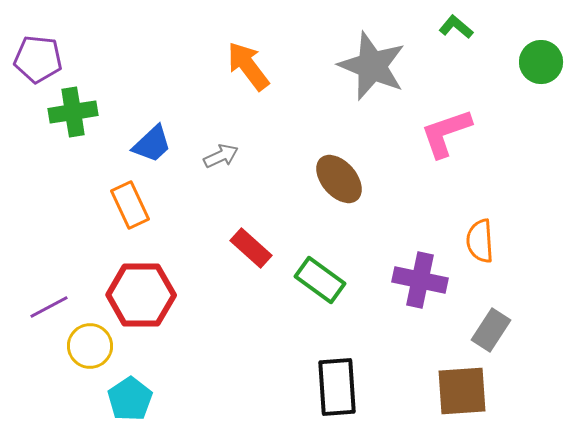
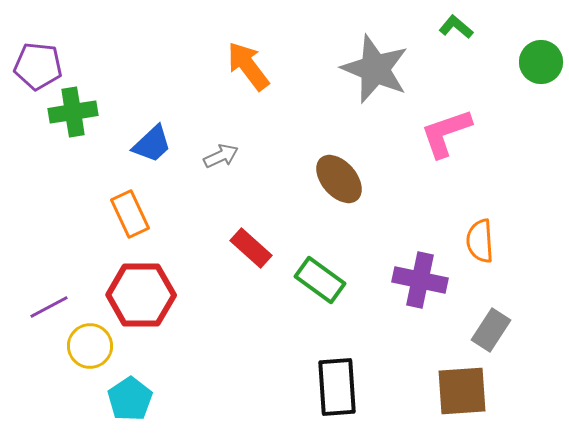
purple pentagon: moved 7 px down
gray star: moved 3 px right, 3 px down
orange rectangle: moved 9 px down
